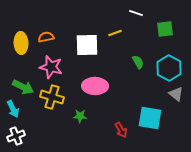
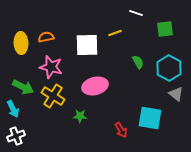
pink ellipse: rotated 15 degrees counterclockwise
yellow cross: moved 1 px right, 1 px up; rotated 15 degrees clockwise
